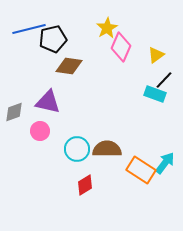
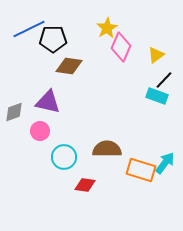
blue line: rotated 12 degrees counterclockwise
black pentagon: rotated 12 degrees clockwise
cyan rectangle: moved 2 px right, 2 px down
cyan circle: moved 13 px left, 8 px down
orange rectangle: rotated 16 degrees counterclockwise
red diamond: rotated 40 degrees clockwise
